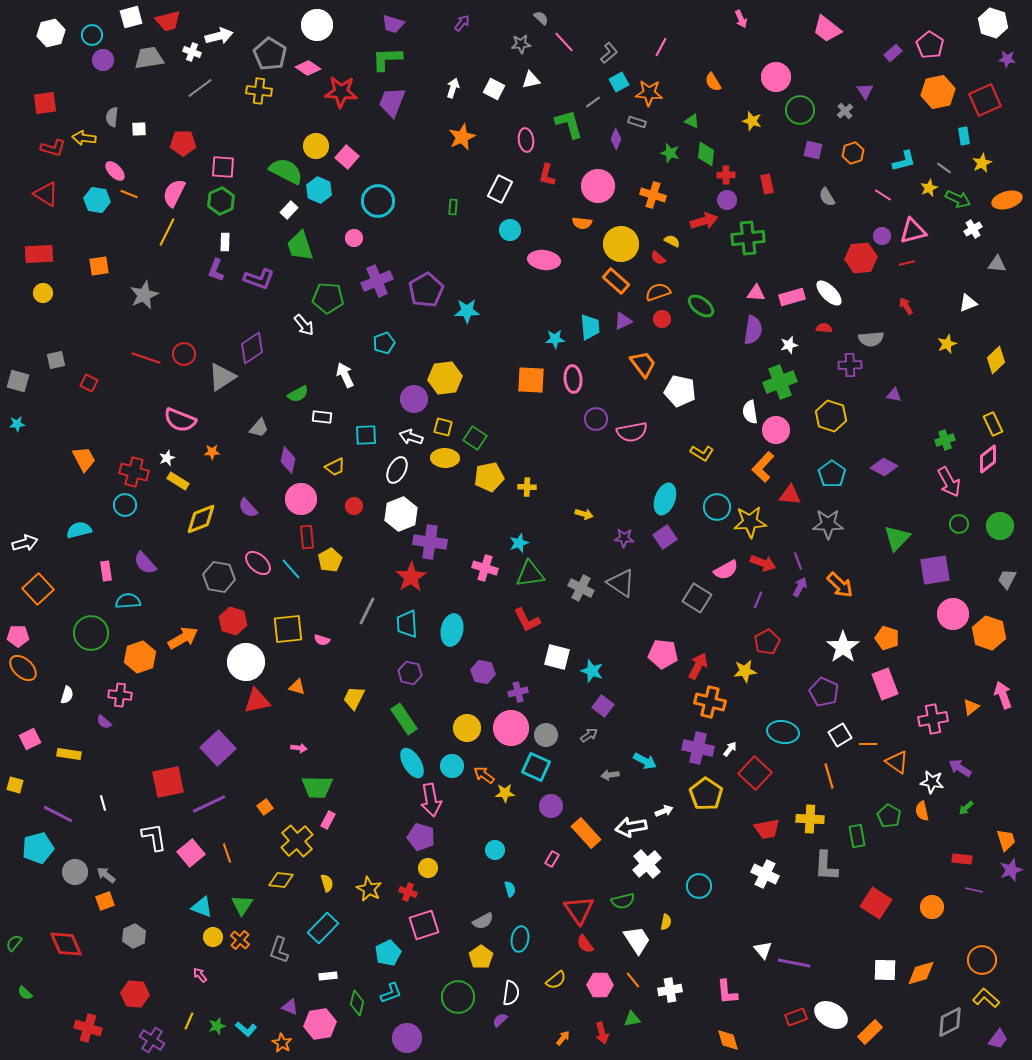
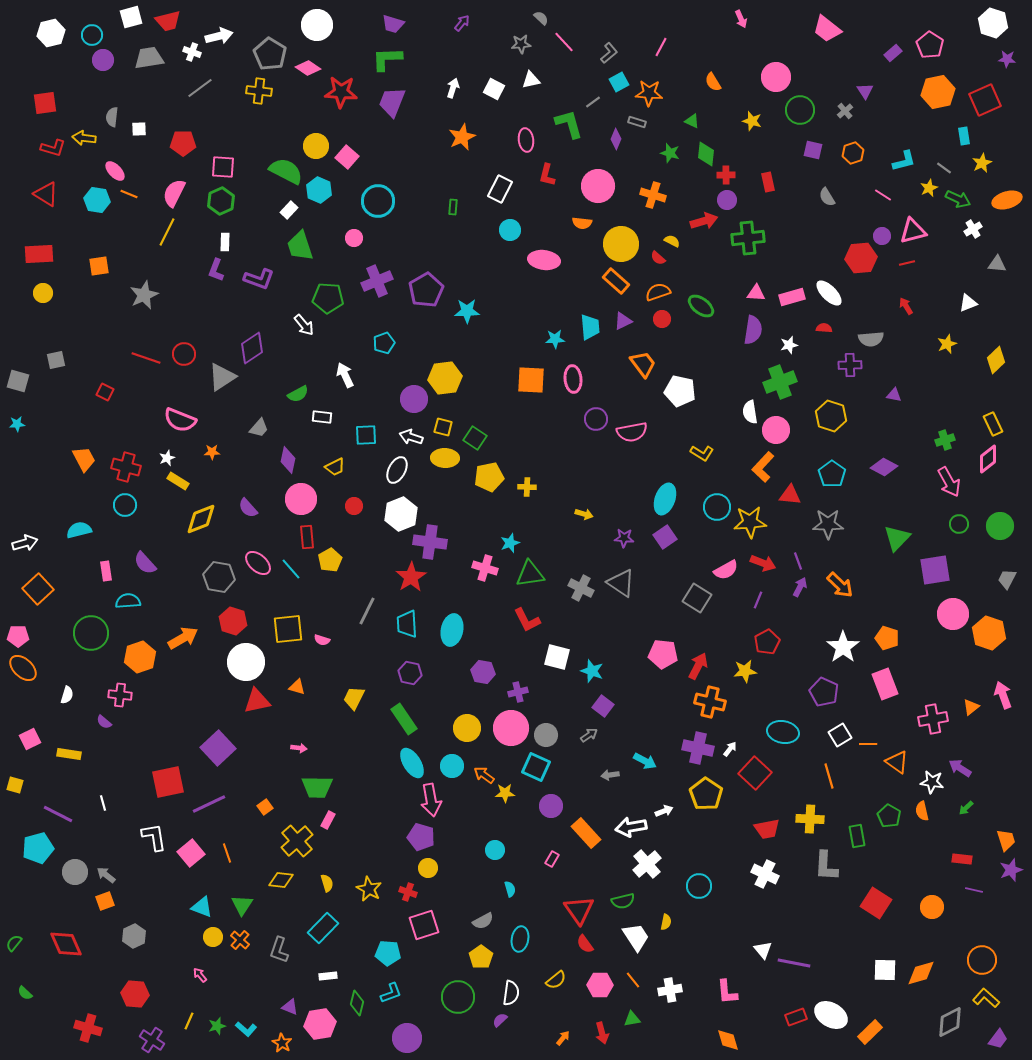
red rectangle at (767, 184): moved 1 px right, 2 px up
red square at (89, 383): moved 16 px right, 9 px down
red cross at (134, 472): moved 8 px left, 5 px up
cyan star at (519, 543): moved 9 px left
white trapezoid at (637, 940): moved 1 px left, 3 px up
cyan pentagon at (388, 953): rotated 30 degrees clockwise
